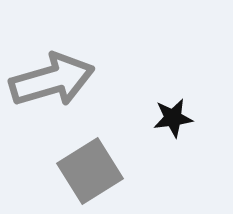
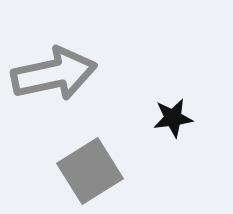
gray arrow: moved 2 px right, 6 px up; rotated 4 degrees clockwise
